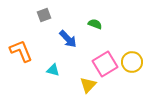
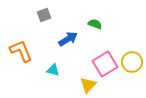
blue arrow: rotated 78 degrees counterclockwise
